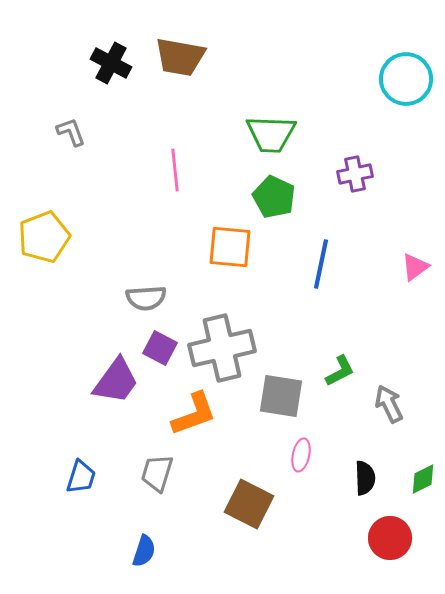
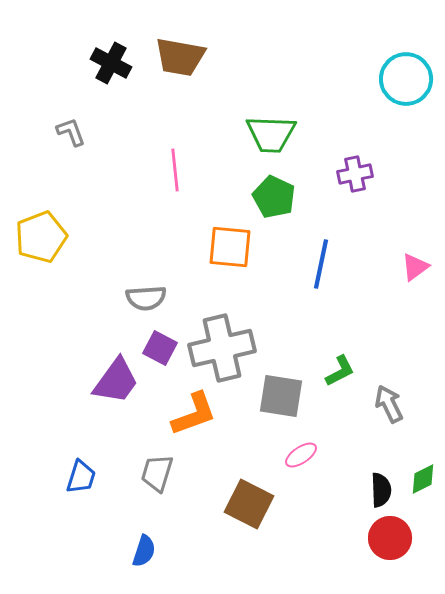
yellow pentagon: moved 3 px left
pink ellipse: rotated 44 degrees clockwise
black semicircle: moved 16 px right, 12 px down
